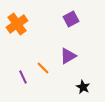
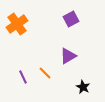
orange line: moved 2 px right, 5 px down
